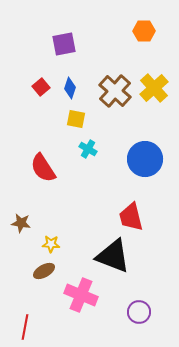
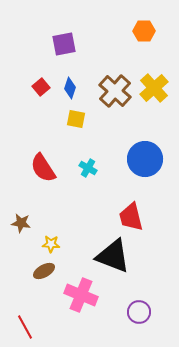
cyan cross: moved 19 px down
red line: rotated 40 degrees counterclockwise
